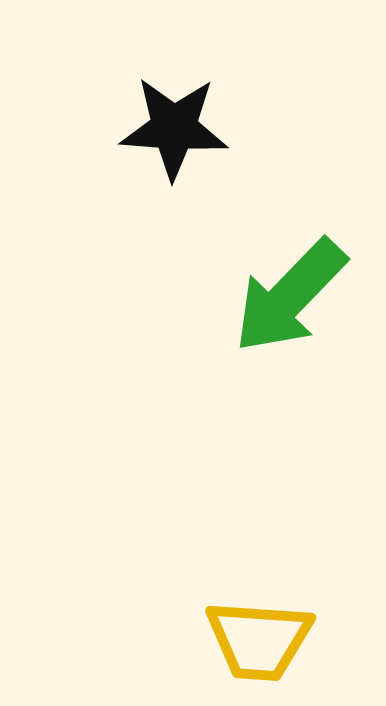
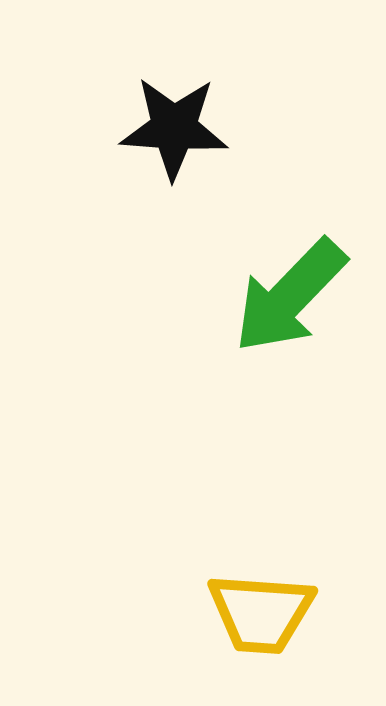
yellow trapezoid: moved 2 px right, 27 px up
